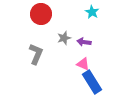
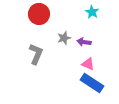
red circle: moved 2 px left
pink triangle: moved 5 px right
blue rectangle: moved 1 px down; rotated 25 degrees counterclockwise
